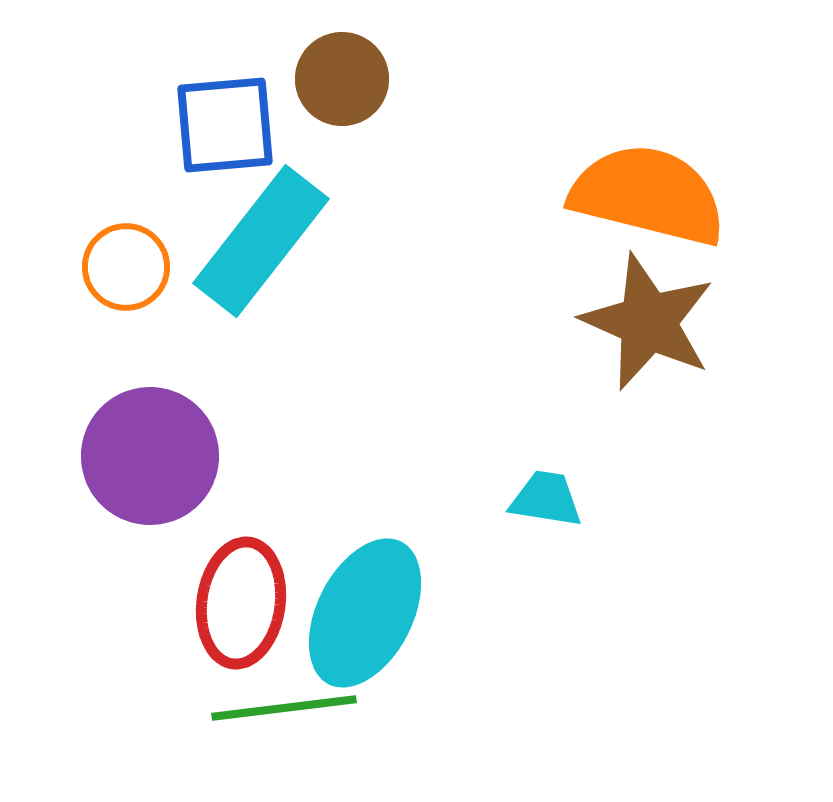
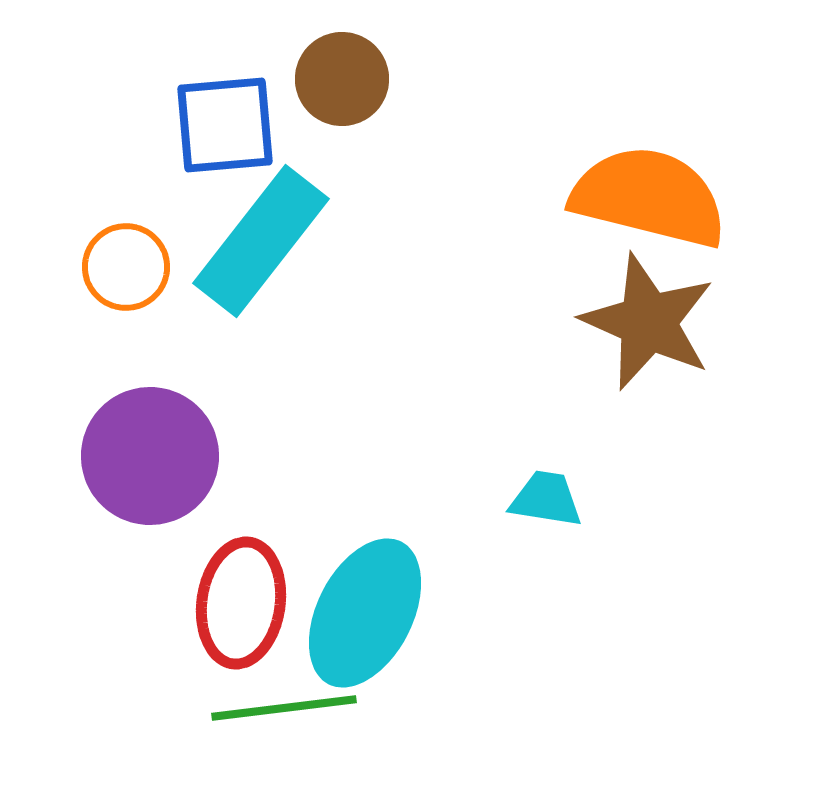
orange semicircle: moved 1 px right, 2 px down
